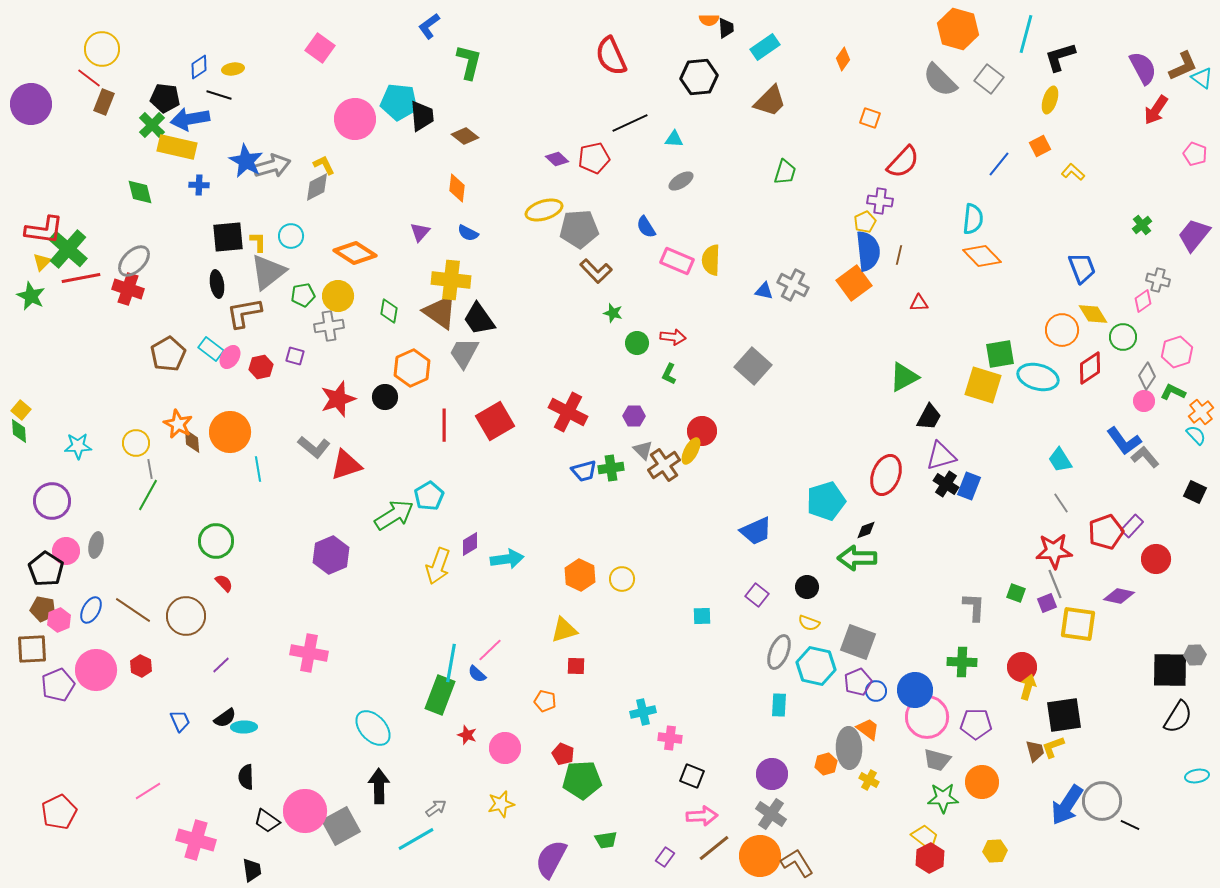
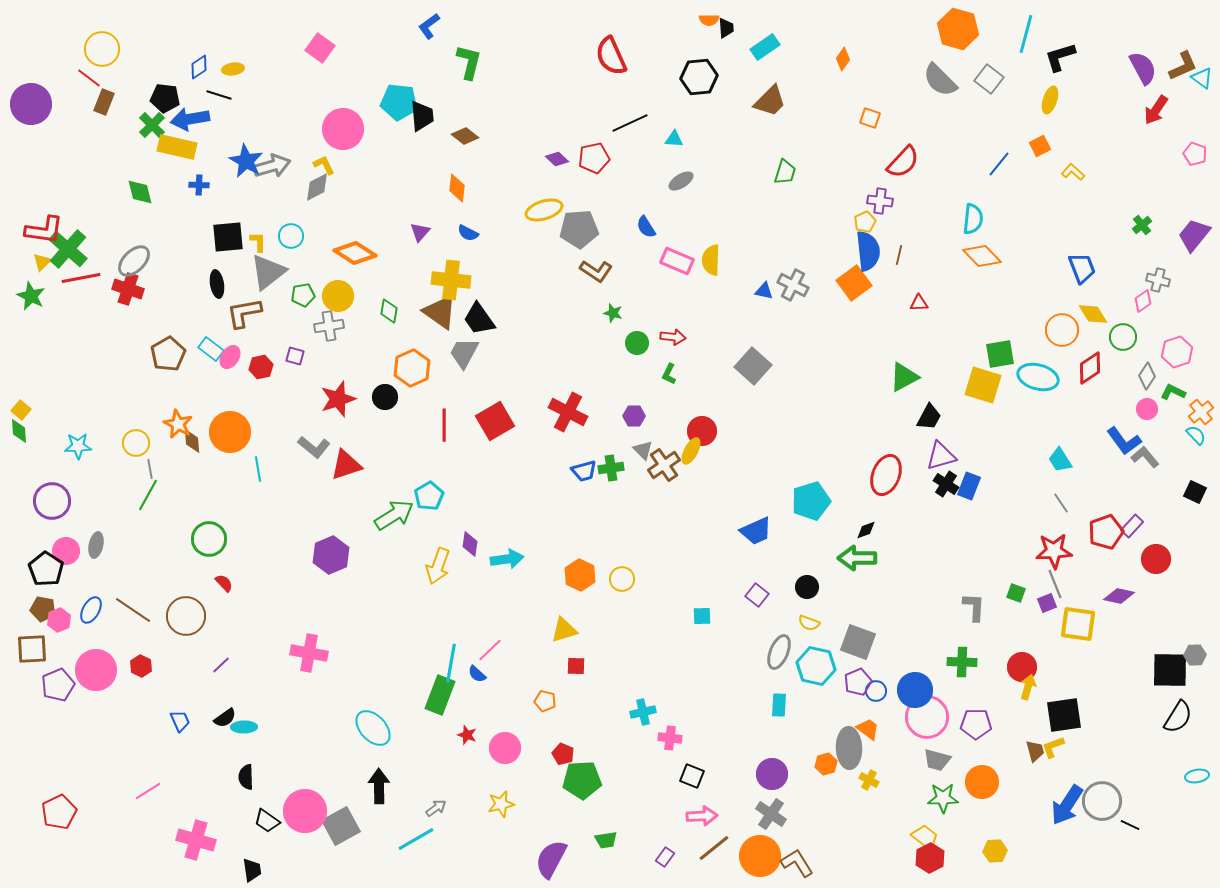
pink circle at (355, 119): moved 12 px left, 10 px down
brown L-shape at (596, 271): rotated 12 degrees counterclockwise
pink circle at (1144, 401): moved 3 px right, 8 px down
cyan pentagon at (826, 501): moved 15 px left
green circle at (216, 541): moved 7 px left, 2 px up
purple diamond at (470, 544): rotated 50 degrees counterclockwise
